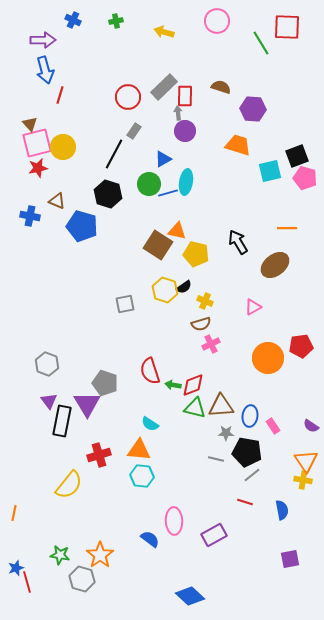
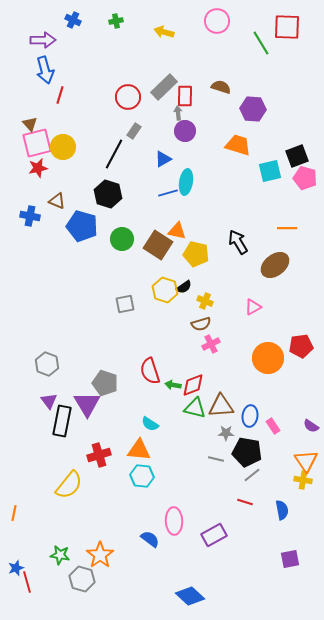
green circle at (149, 184): moved 27 px left, 55 px down
